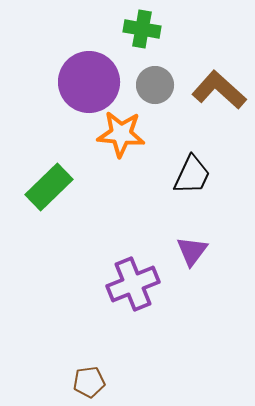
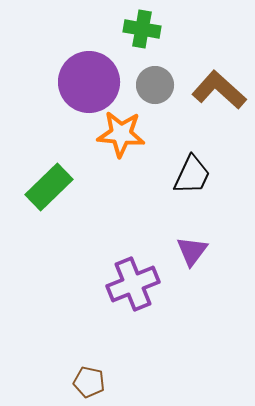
brown pentagon: rotated 20 degrees clockwise
